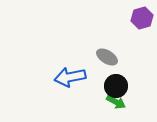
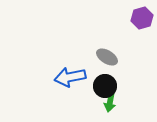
black circle: moved 11 px left
green arrow: moved 6 px left; rotated 72 degrees clockwise
